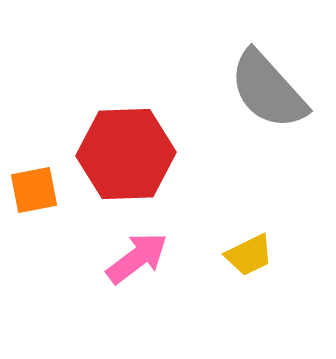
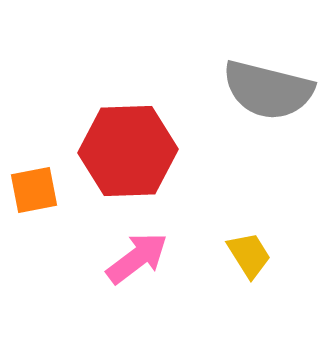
gray semicircle: rotated 34 degrees counterclockwise
red hexagon: moved 2 px right, 3 px up
yellow trapezoid: rotated 96 degrees counterclockwise
